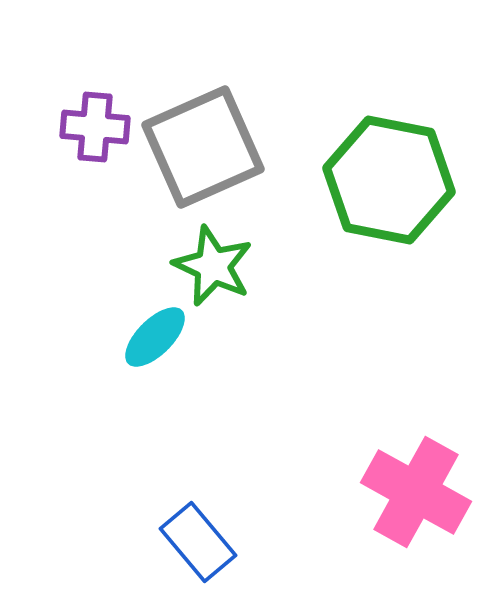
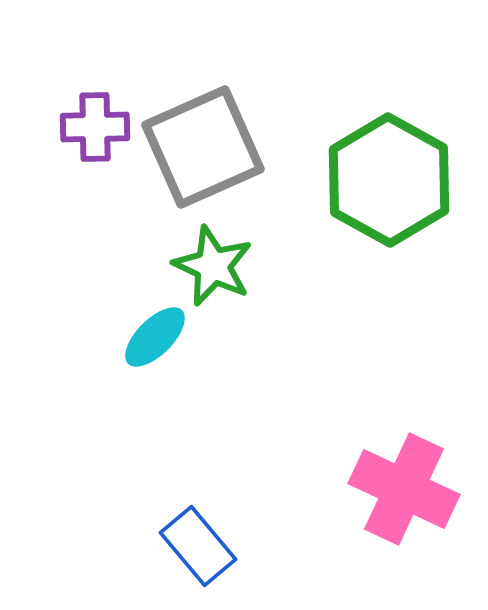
purple cross: rotated 6 degrees counterclockwise
green hexagon: rotated 18 degrees clockwise
pink cross: moved 12 px left, 3 px up; rotated 4 degrees counterclockwise
blue rectangle: moved 4 px down
